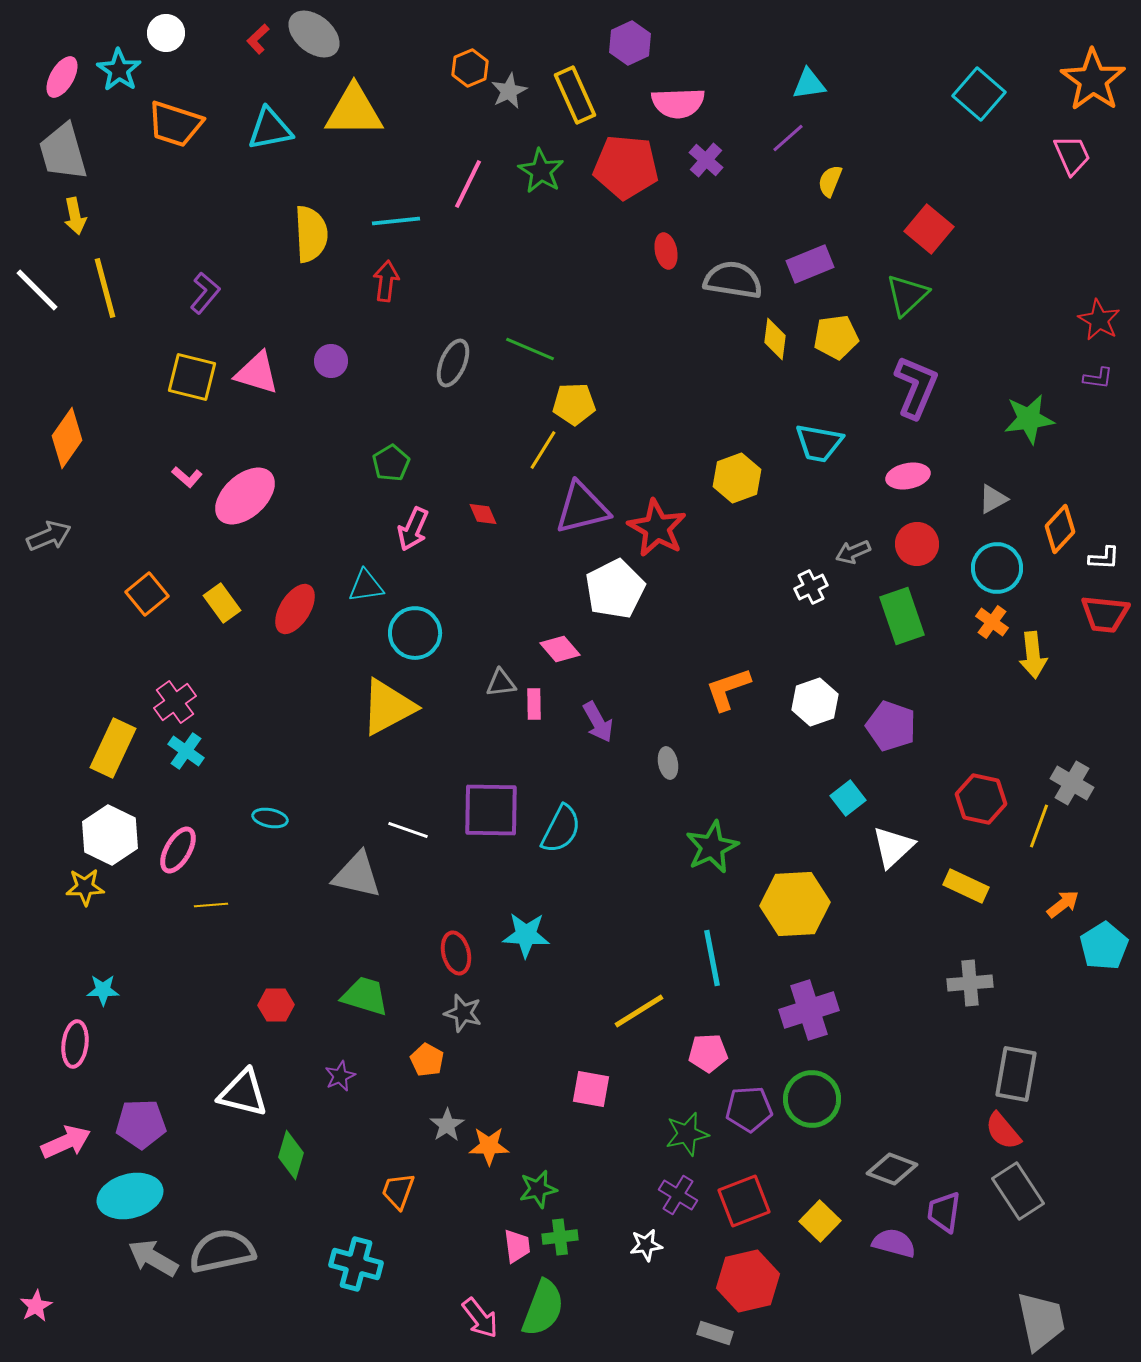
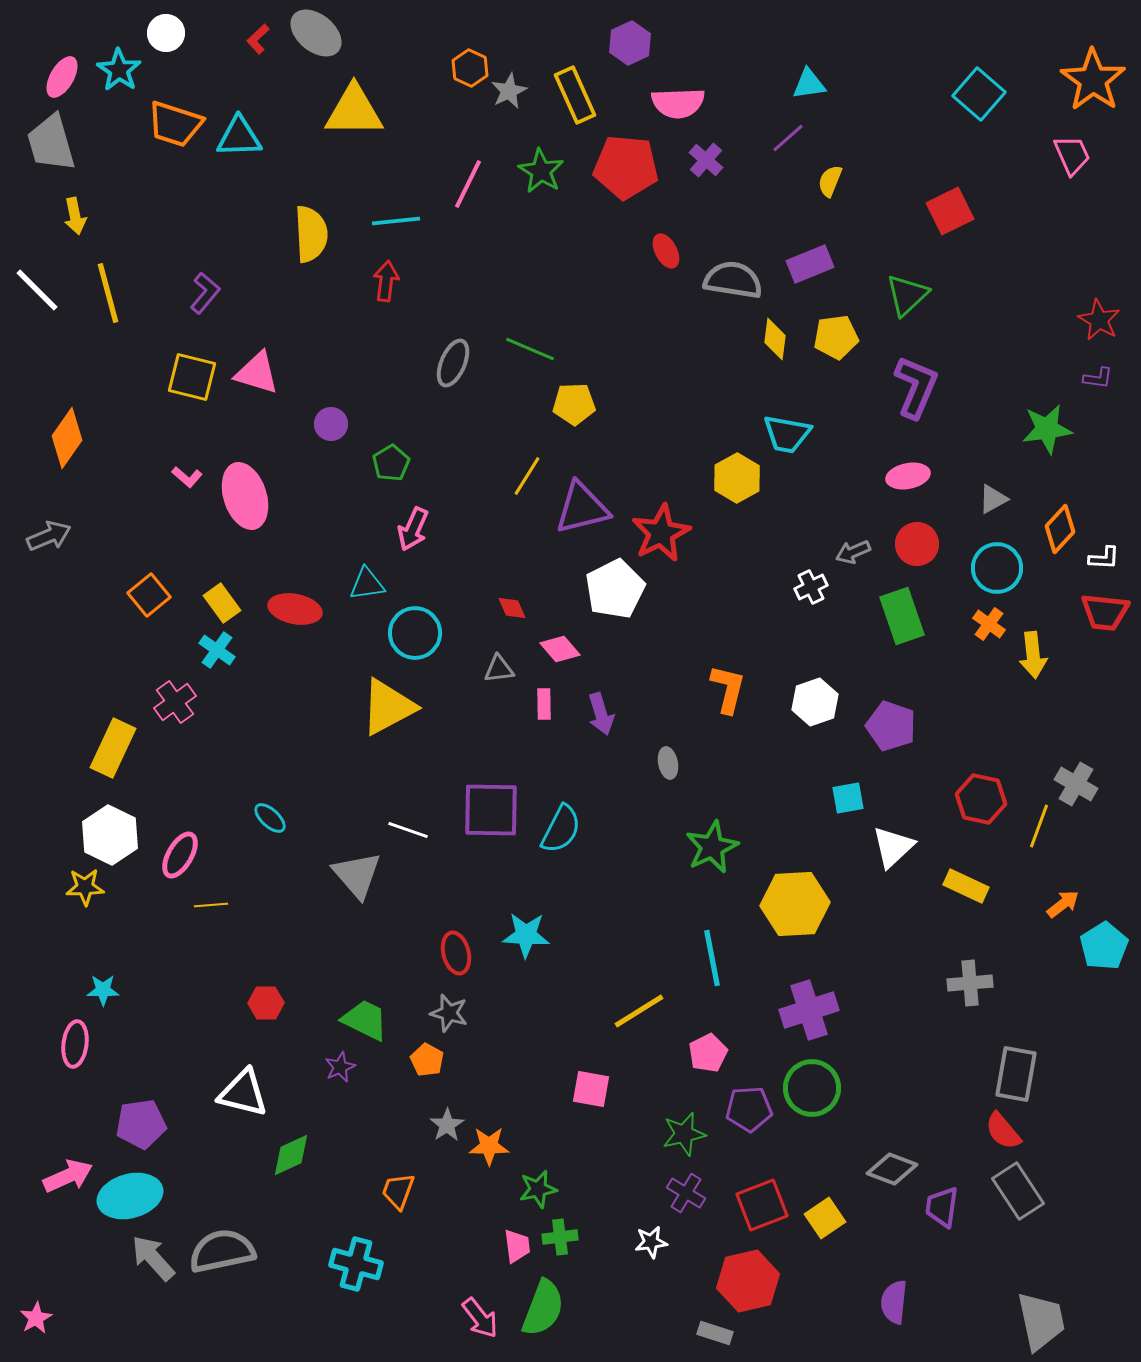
gray ellipse at (314, 34): moved 2 px right, 1 px up
orange hexagon at (470, 68): rotated 12 degrees counterclockwise
cyan triangle at (270, 129): moved 31 px left, 8 px down; rotated 9 degrees clockwise
gray trapezoid at (63, 152): moved 12 px left, 9 px up
red square at (929, 229): moved 21 px right, 18 px up; rotated 24 degrees clockwise
red ellipse at (666, 251): rotated 16 degrees counterclockwise
yellow line at (105, 288): moved 3 px right, 5 px down
purple circle at (331, 361): moved 63 px down
green star at (1029, 419): moved 18 px right, 10 px down
cyan trapezoid at (819, 443): moved 32 px left, 9 px up
yellow line at (543, 450): moved 16 px left, 26 px down
yellow hexagon at (737, 478): rotated 9 degrees counterclockwise
pink ellipse at (245, 496): rotated 66 degrees counterclockwise
red diamond at (483, 514): moved 29 px right, 94 px down
red star at (657, 528): moved 4 px right, 5 px down; rotated 16 degrees clockwise
cyan triangle at (366, 586): moved 1 px right, 2 px up
orange square at (147, 594): moved 2 px right, 1 px down
red ellipse at (295, 609): rotated 69 degrees clockwise
red trapezoid at (1105, 614): moved 2 px up
orange cross at (992, 622): moved 3 px left, 2 px down
gray triangle at (501, 683): moved 2 px left, 14 px up
orange L-shape at (728, 689): rotated 123 degrees clockwise
pink rectangle at (534, 704): moved 10 px right
purple arrow at (598, 722): moved 3 px right, 8 px up; rotated 12 degrees clockwise
cyan cross at (186, 751): moved 31 px right, 101 px up
gray cross at (1072, 783): moved 4 px right, 1 px down
cyan square at (848, 798): rotated 28 degrees clockwise
cyan ellipse at (270, 818): rotated 32 degrees clockwise
pink ellipse at (178, 850): moved 2 px right, 5 px down
gray triangle at (357, 875): rotated 36 degrees clockwise
green trapezoid at (365, 996): moved 24 px down; rotated 9 degrees clockwise
red hexagon at (276, 1005): moved 10 px left, 2 px up
gray star at (463, 1013): moved 14 px left
pink pentagon at (708, 1053): rotated 24 degrees counterclockwise
purple star at (340, 1076): moved 9 px up
green circle at (812, 1099): moved 11 px up
purple pentagon at (141, 1124): rotated 6 degrees counterclockwise
green star at (687, 1134): moved 3 px left
pink arrow at (66, 1142): moved 2 px right, 34 px down
green diamond at (291, 1155): rotated 48 degrees clockwise
purple cross at (678, 1195): moved 8 px right, 2 px up
red square at (744, 1201): moved 18 px right, 4 px down
purple trapezoid at (944, 1212): moved 2 px left, 5 px up
yellow square at (820, 1221): moved 5 px right, 3 px up; rotated 12 degrees clockwise
purple semicircle at (894, 1243): moved 59 px down; rotated 99 degrees counterclockwise
white star at (646, 1245): moved 5 px right, 3 px up
gray arrow at (153, 1258): rotated 18 degrees clockwise
pink star at (36, 1306): moved 12 px down
